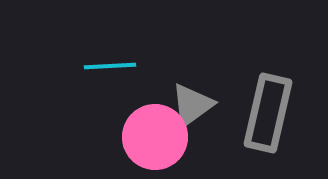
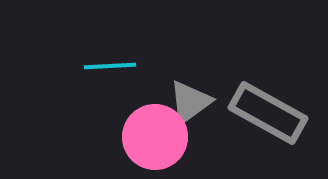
gray triangle: moved 2 px left, 3 px up
gray rectangle: rotated 74 degrees counterclockwise
